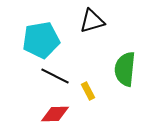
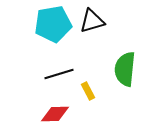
cyan pentagon: moved 12 px right, 16 px up
black line: moved 4 px right, 2 px up; rotated 44 degrees counterclockwise
